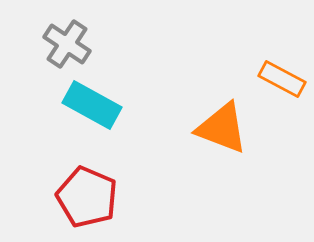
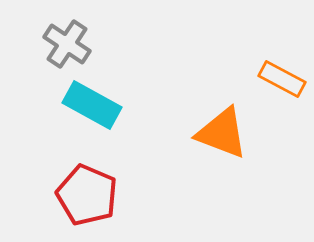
orange triangle: moved 5 px down
red pentagon: moved 2 px up
